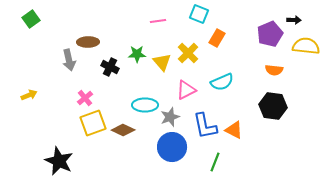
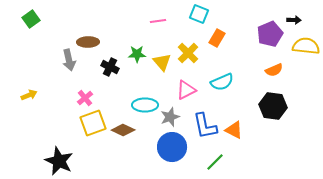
orange semicircle: rotated 30 degrees counterclockwise
green line: rotated 24 degrees clockwise
